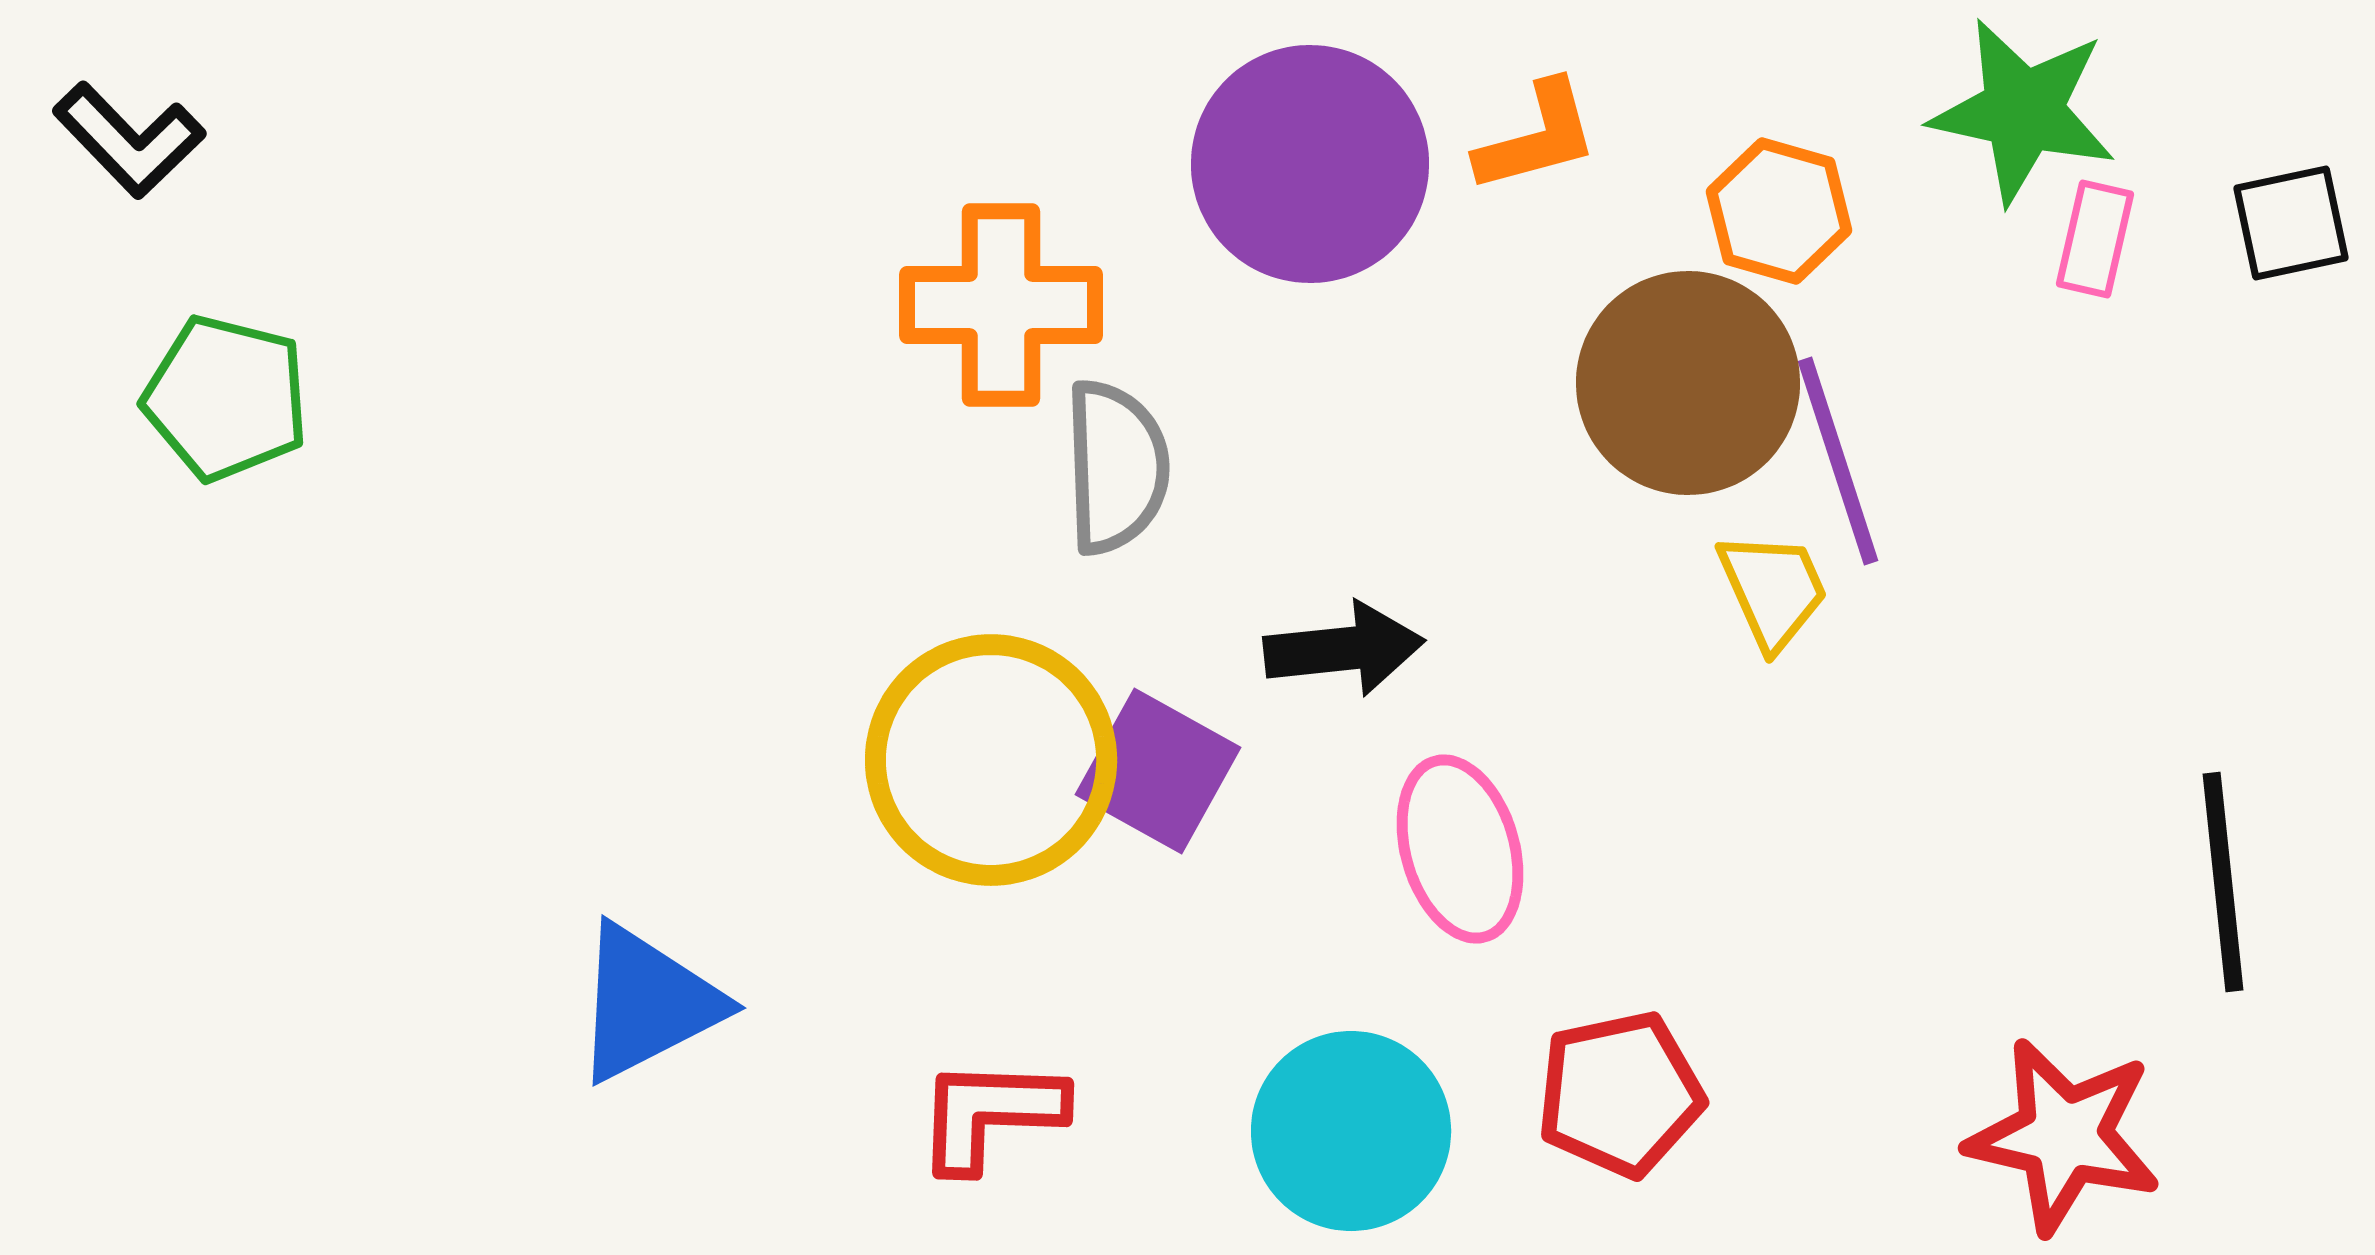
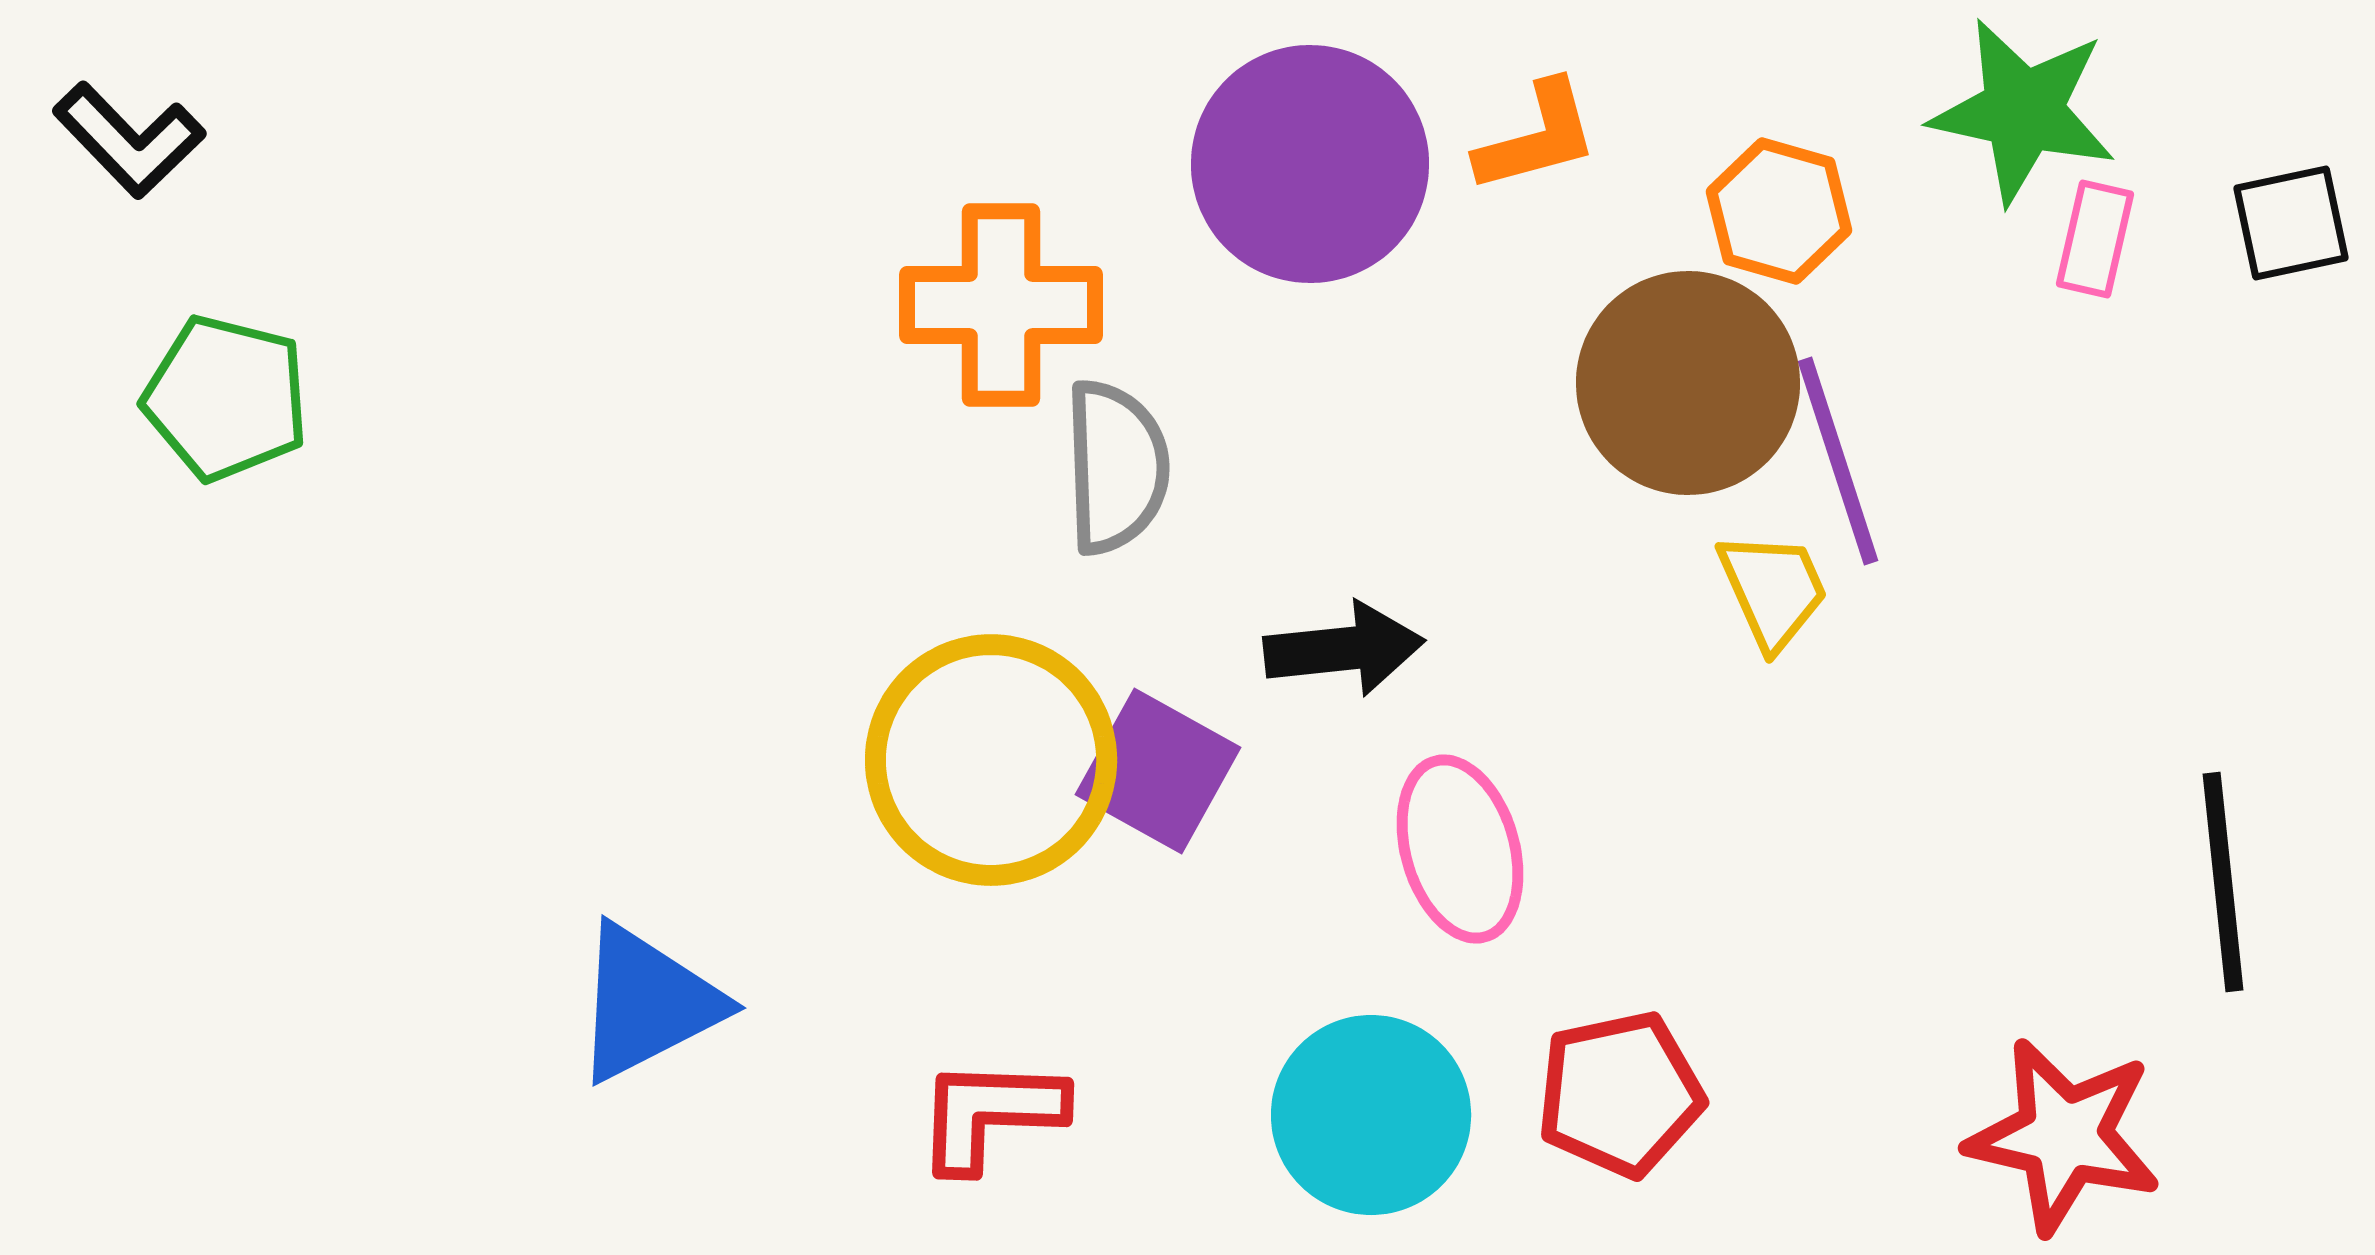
cyan circle: moved 20 px right, 16 px up
